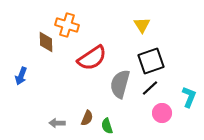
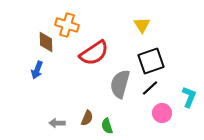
red semicircle: moved 2 px right, 5 px up
blue arrow: moved 16 px right, 6 px up
